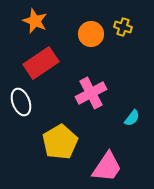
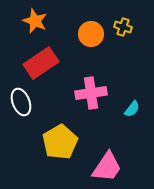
pink cross: rotated 20 degrees clockwise
cyan semicircle: moved 9 px up
